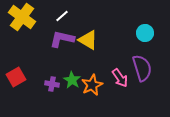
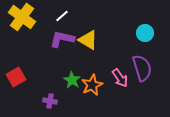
purple cross: moved 2 px left, 17 px down
